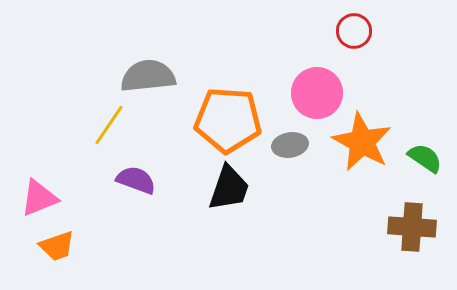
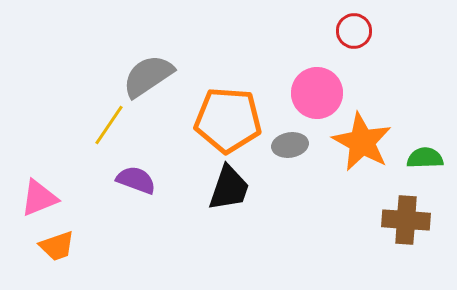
gray semicircle: rotated 28 degrees counterclockwise
green semicircle: rotated 36 degrees counterclockwise
brown cross: moved 6 px left, 7 px up
